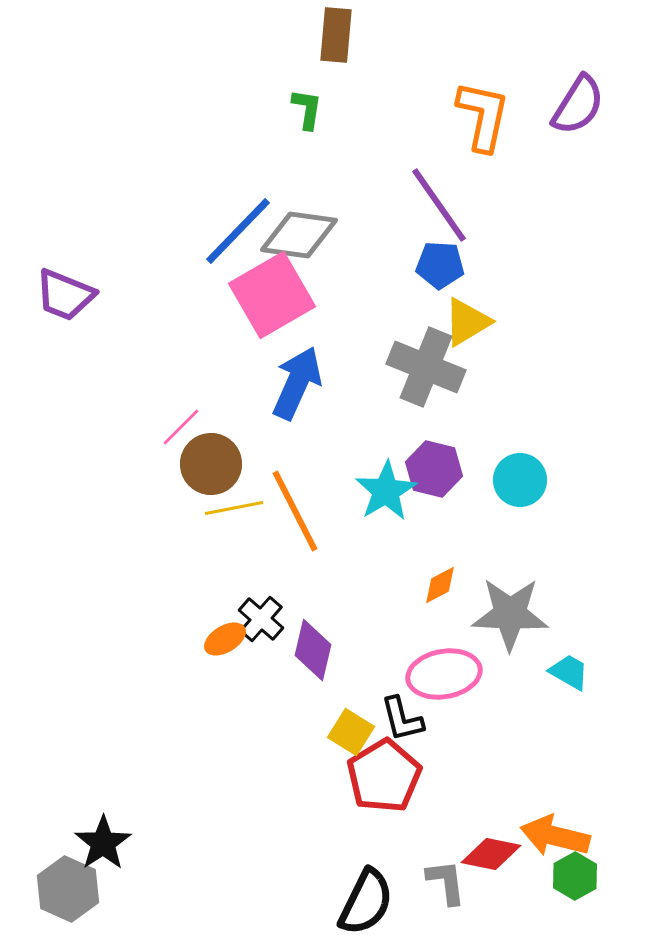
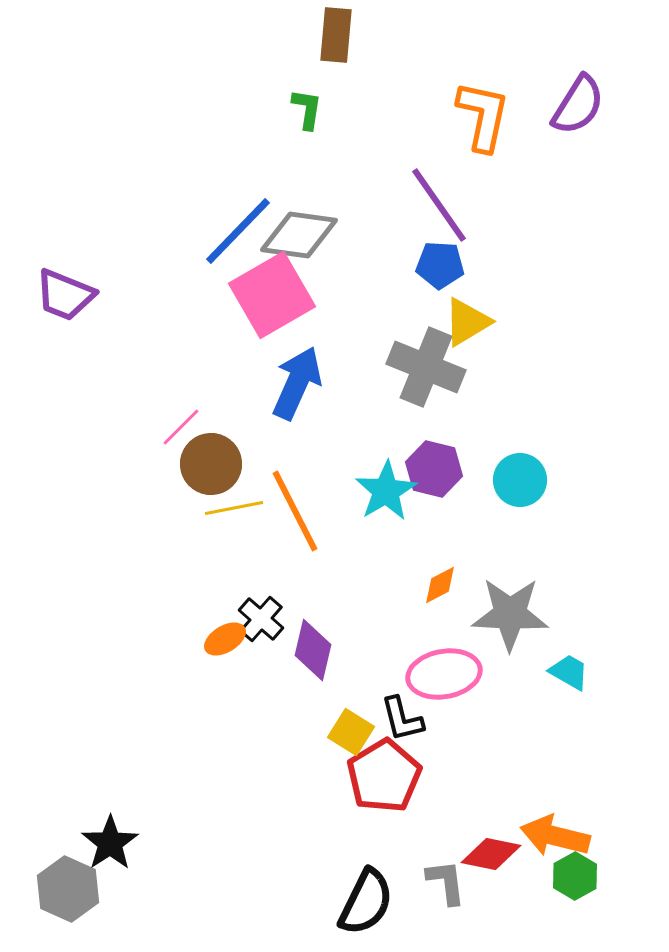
black star: moved 7 px right
